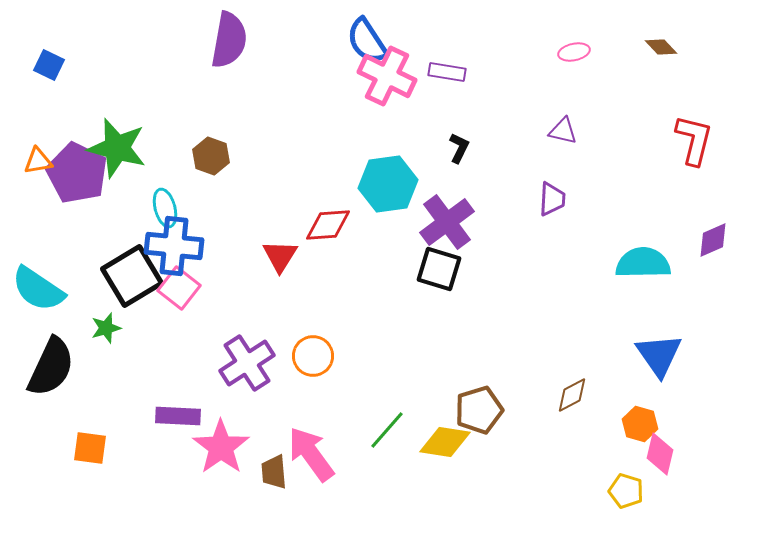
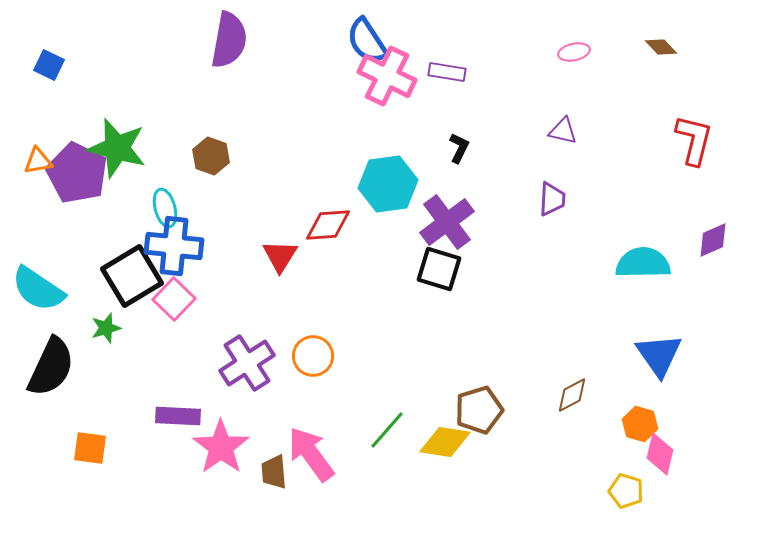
pink square at (179, 288): moved 5 px left, 11 px down; rotated 6 degrees clockwise
